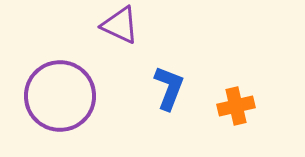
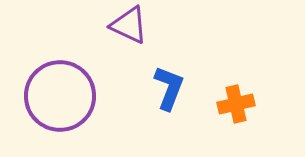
purple triangle: moved 9 px right
orange cross: moved 2 px up
